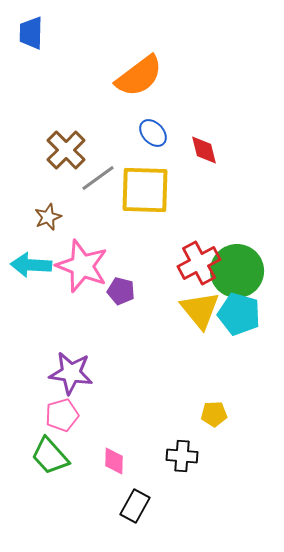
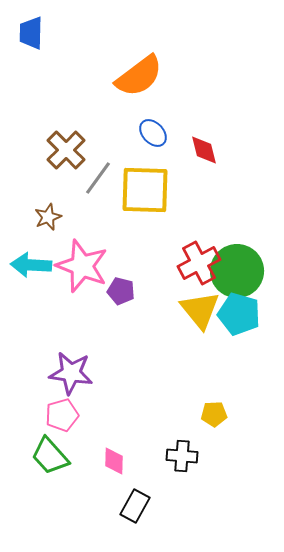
gray line: rotated 18 degrees counterclockwise
